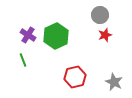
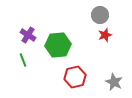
green hexagon: moved 2 px right, 9 px down; rotated 20 degrees clockwise
